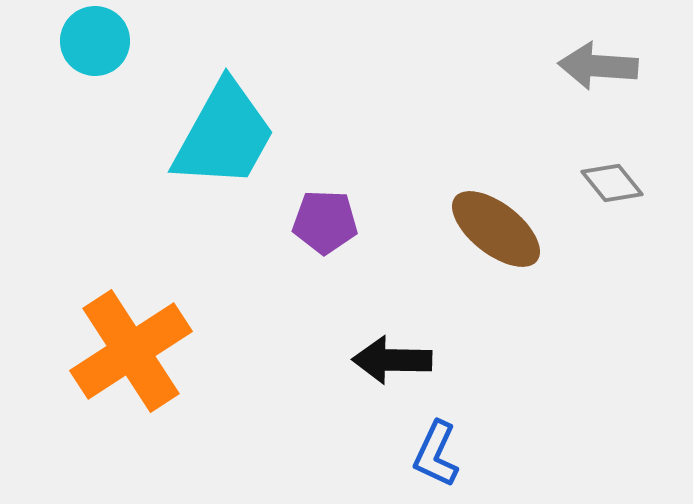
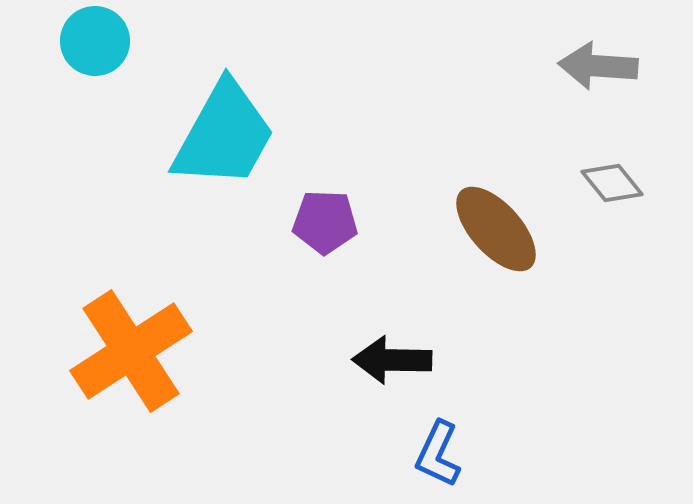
brown ellipse: rotated 10 degrees clockwise
blue L-shape: moved 2 px right
